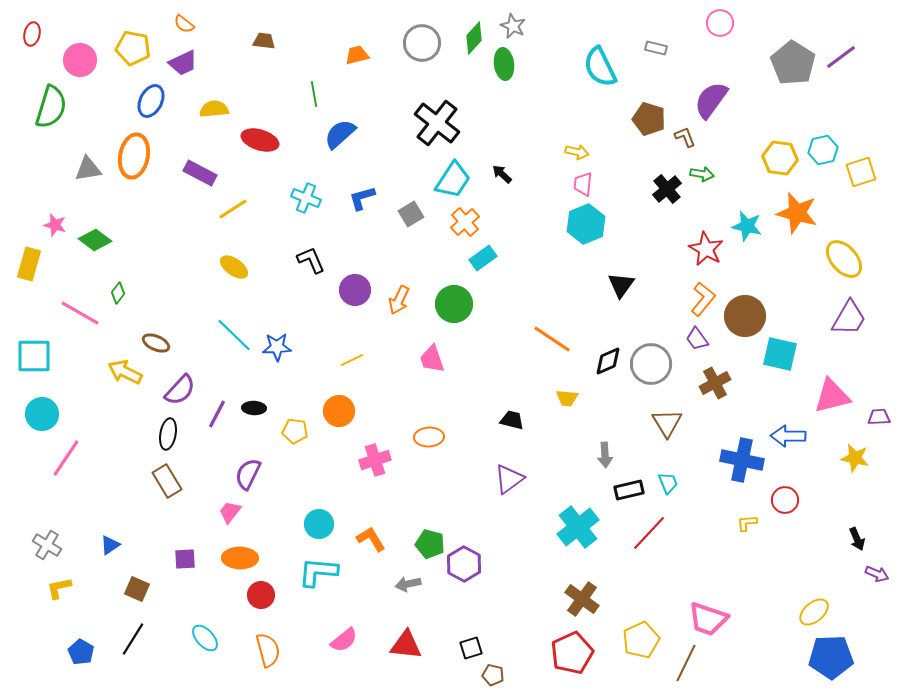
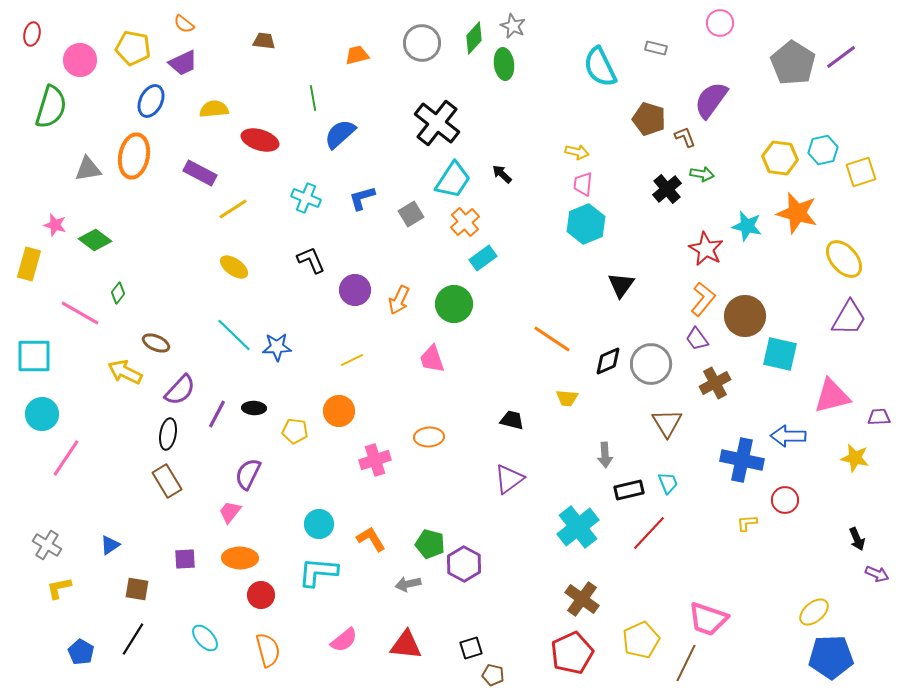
green line at (314, 94): moved 1 px left, 4 px down
brown square at (137, 589): rotated 15 degrees counterclockwise
